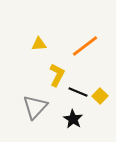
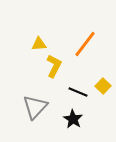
orange line: moved 2 px up; rotated 16 degrees counterclockwise
yellow L-shape: moved 3 px left, 9 px up
yellow square: moved 3 px right, 10 px up
